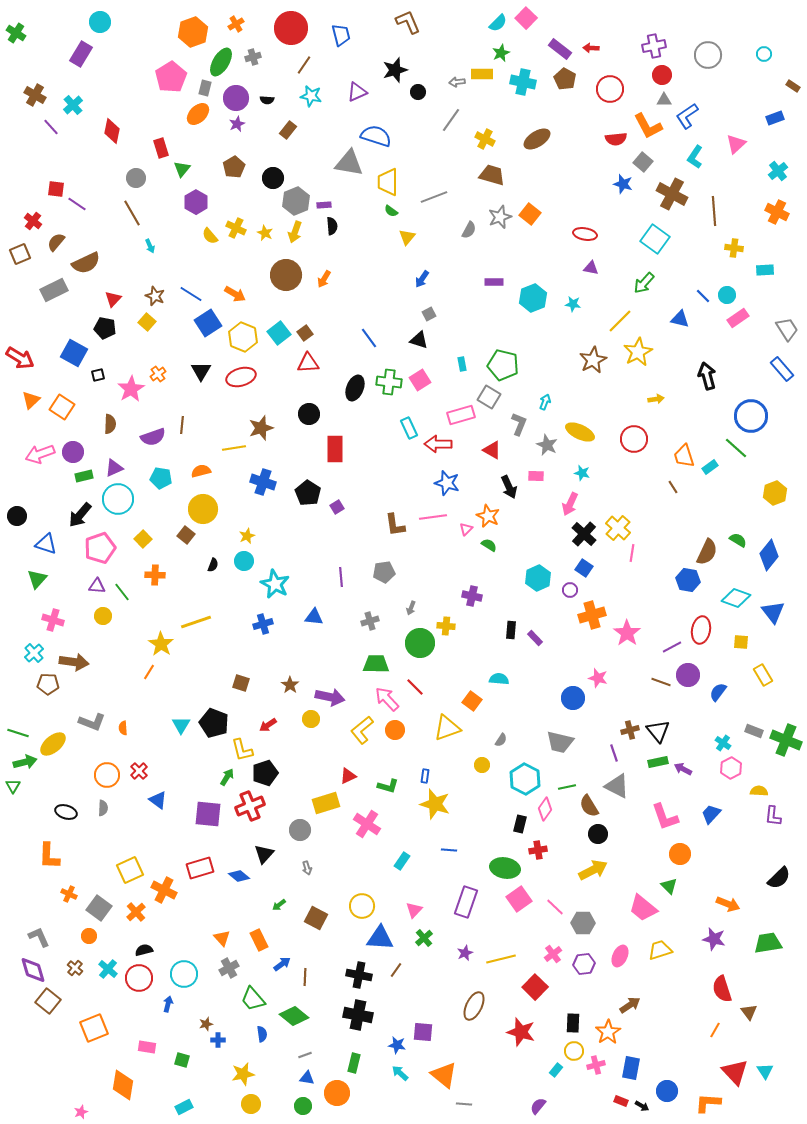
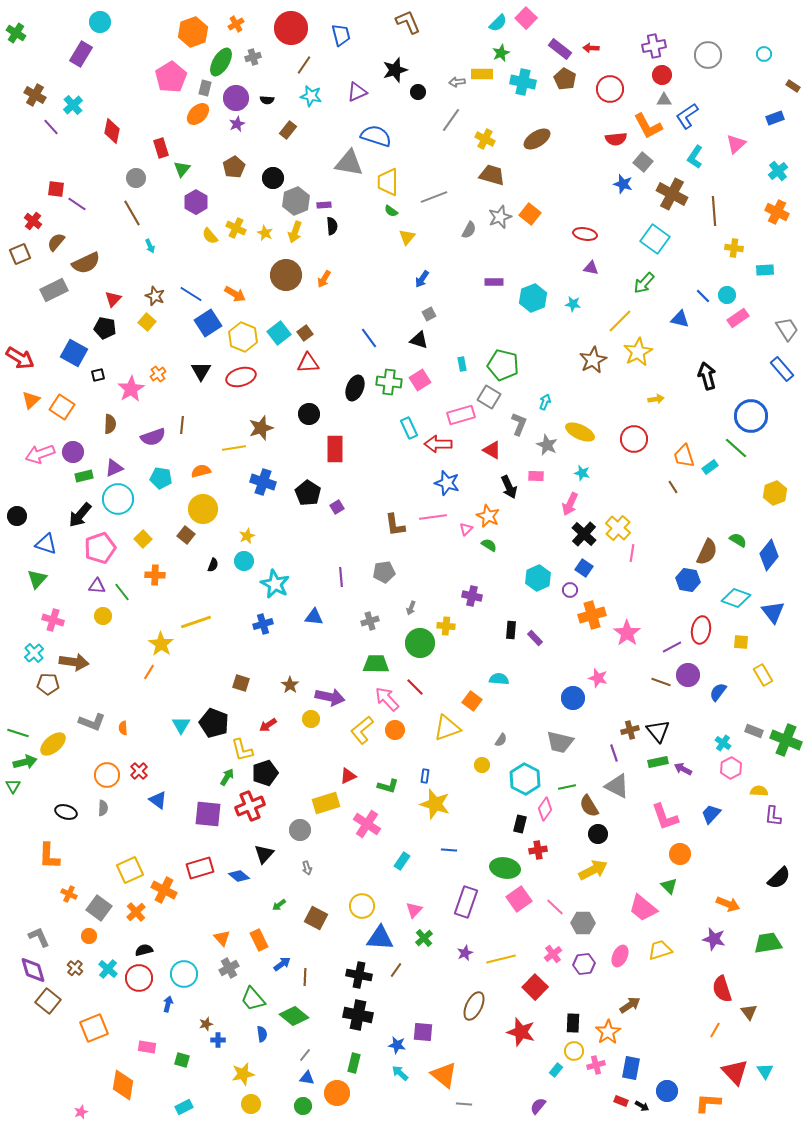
gray line at (305, 1055): rotated 32 degrees counterclockwise
